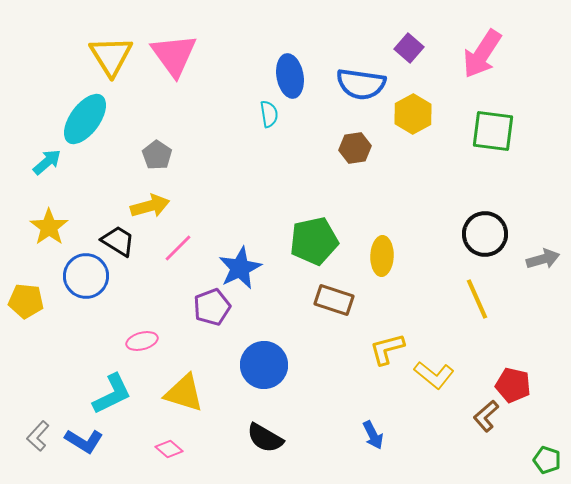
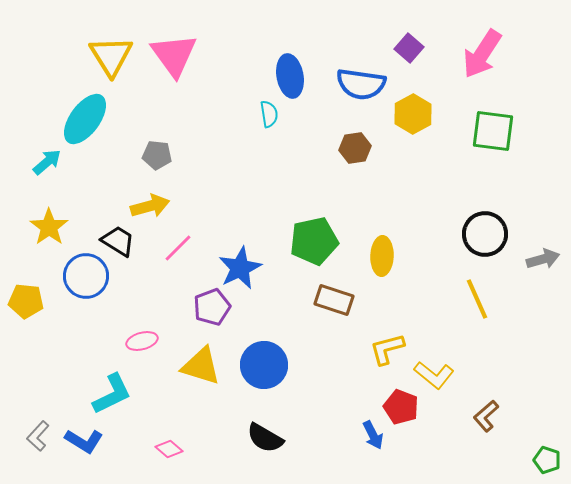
gray pentagon at (157, 155): rotated 28 degrees counterclockwise
red pentagon at (513, 385): moved 112 px left, 22 px down; rotated 8 degrees clockwise
yellow triangle at (184, 393): moved 17 px right, 27 px up
